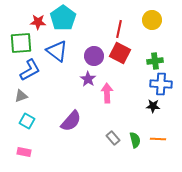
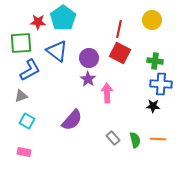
purple circle: moved 5 px left, 2 px down
green cross: rotated 14 degrees clockwise
purple semicircle: moved 1 px right, 1 px up
